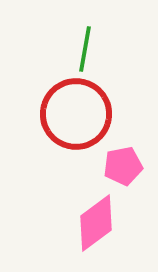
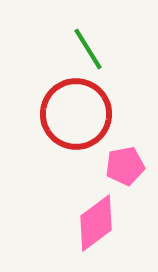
green line: moved 3 px right; rotated 42 degrees counterclockwise
pink pentagon: moved 2 px right
